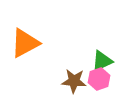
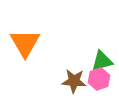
orange triangle: rotated 32 degrees counterclockwise
green triangle: rotated 10 degrees clockwise
